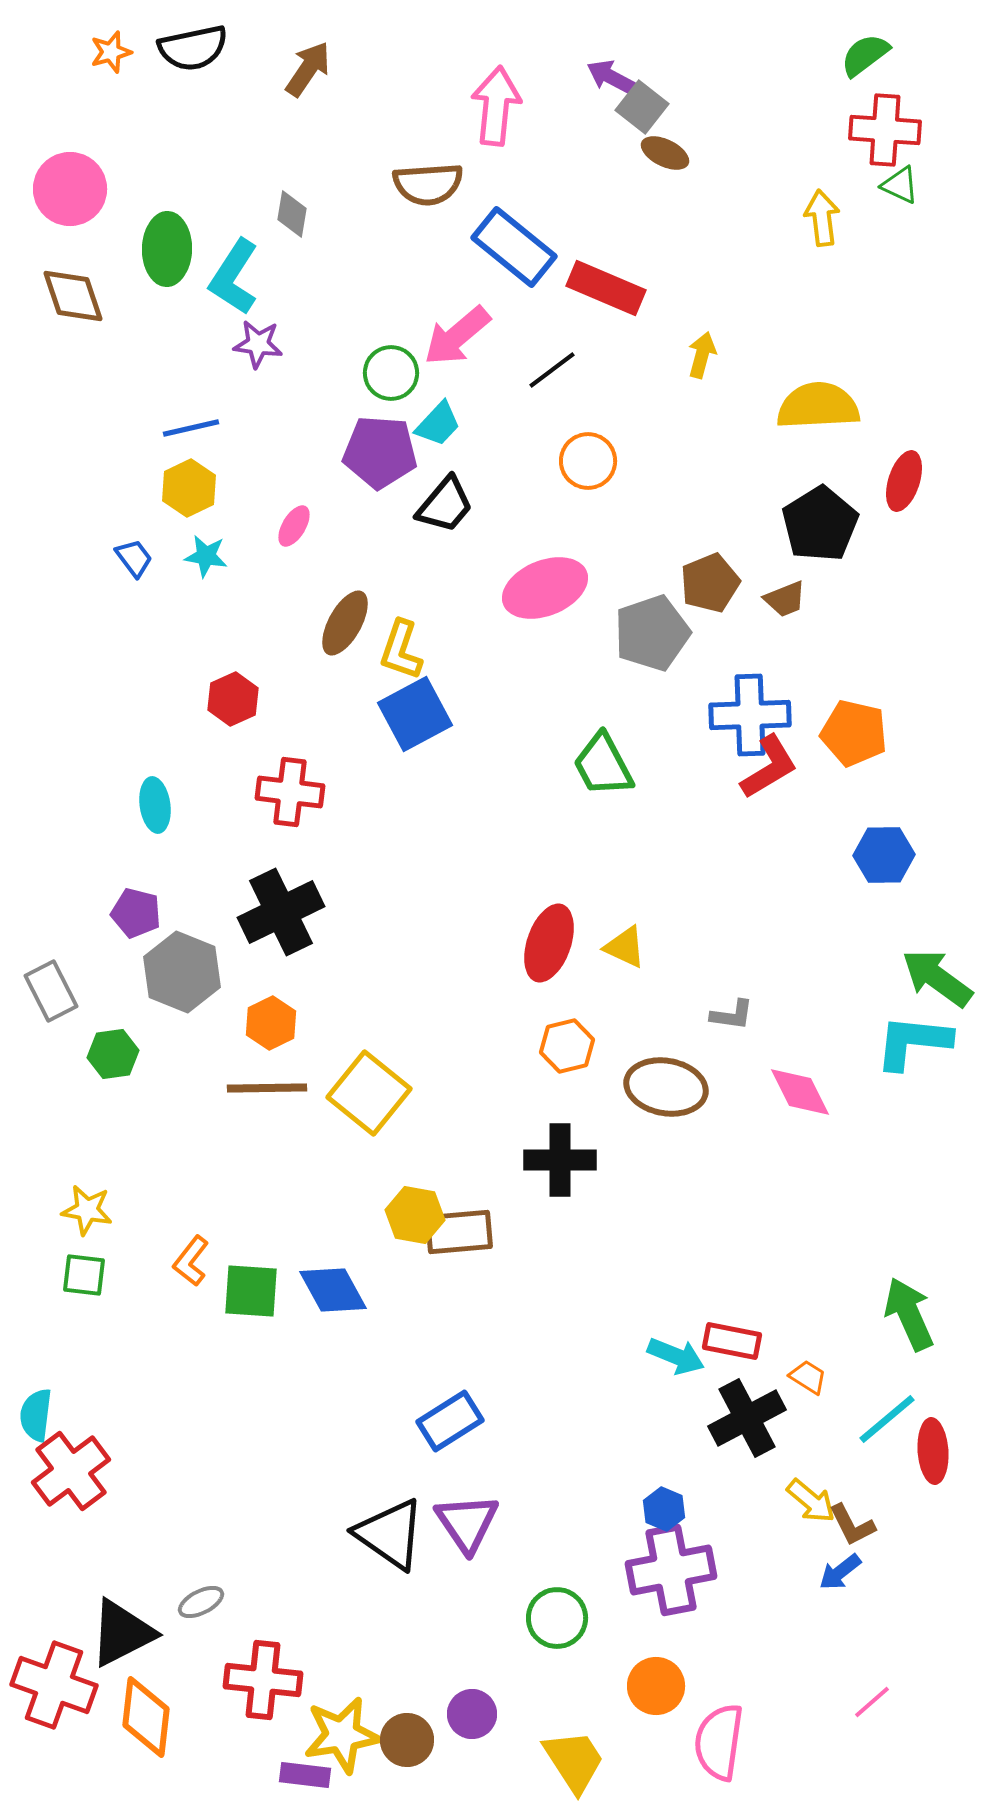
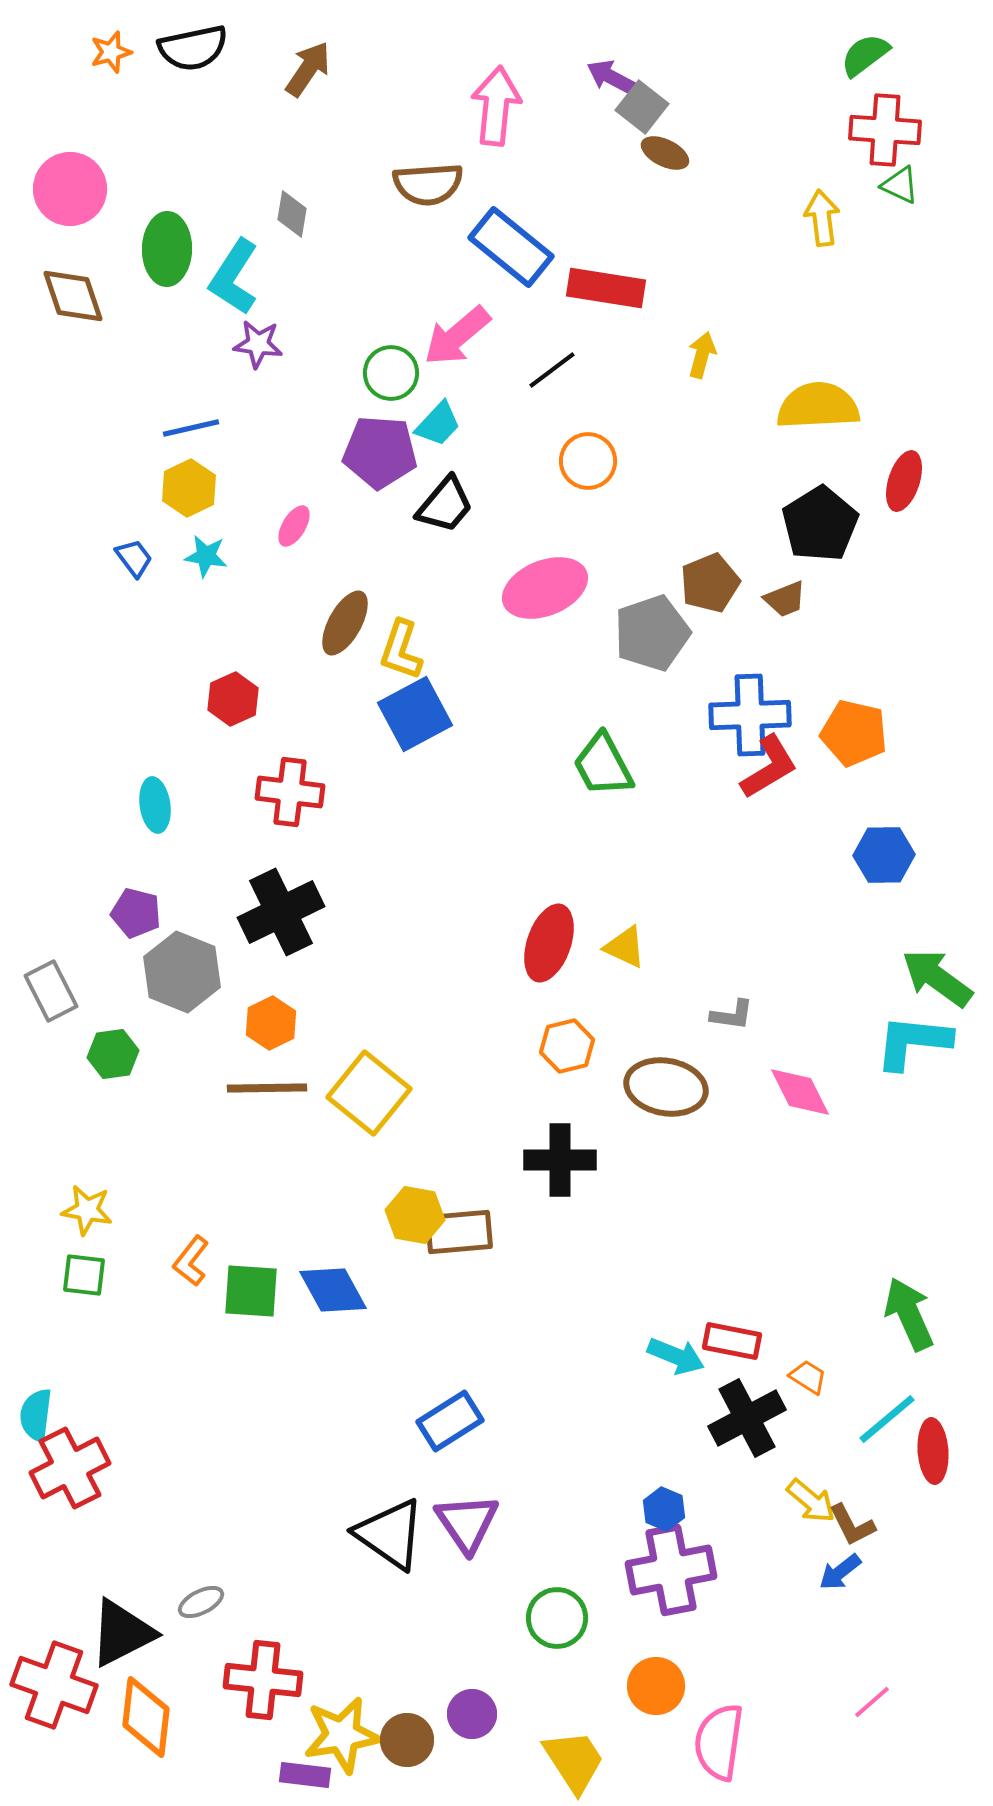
blue rectangle at (514, 247): moved 3 px left
red rectangle at (606, 288): rotated 14 degrees counterclockwise
red cross at (71, 1471): moved 1 px left, 3 px up; rotated 10 degrees clockwise
